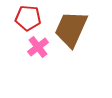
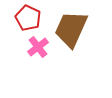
red pentagon: rotated 20 degrees clockwise
